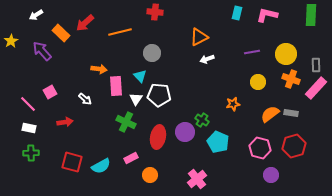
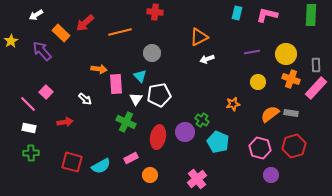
pink rectangle at (116, 86): moved 2 px up
pink square at (50, 92): moved 4 px left; rotated 16 degrees counterclockwise
white pentagon at (159, 95): rotated 15 degrees counterclockwise
